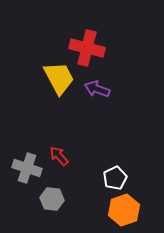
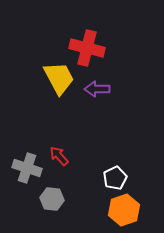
purple arrow: rotated 20 degrees counterclockwise
